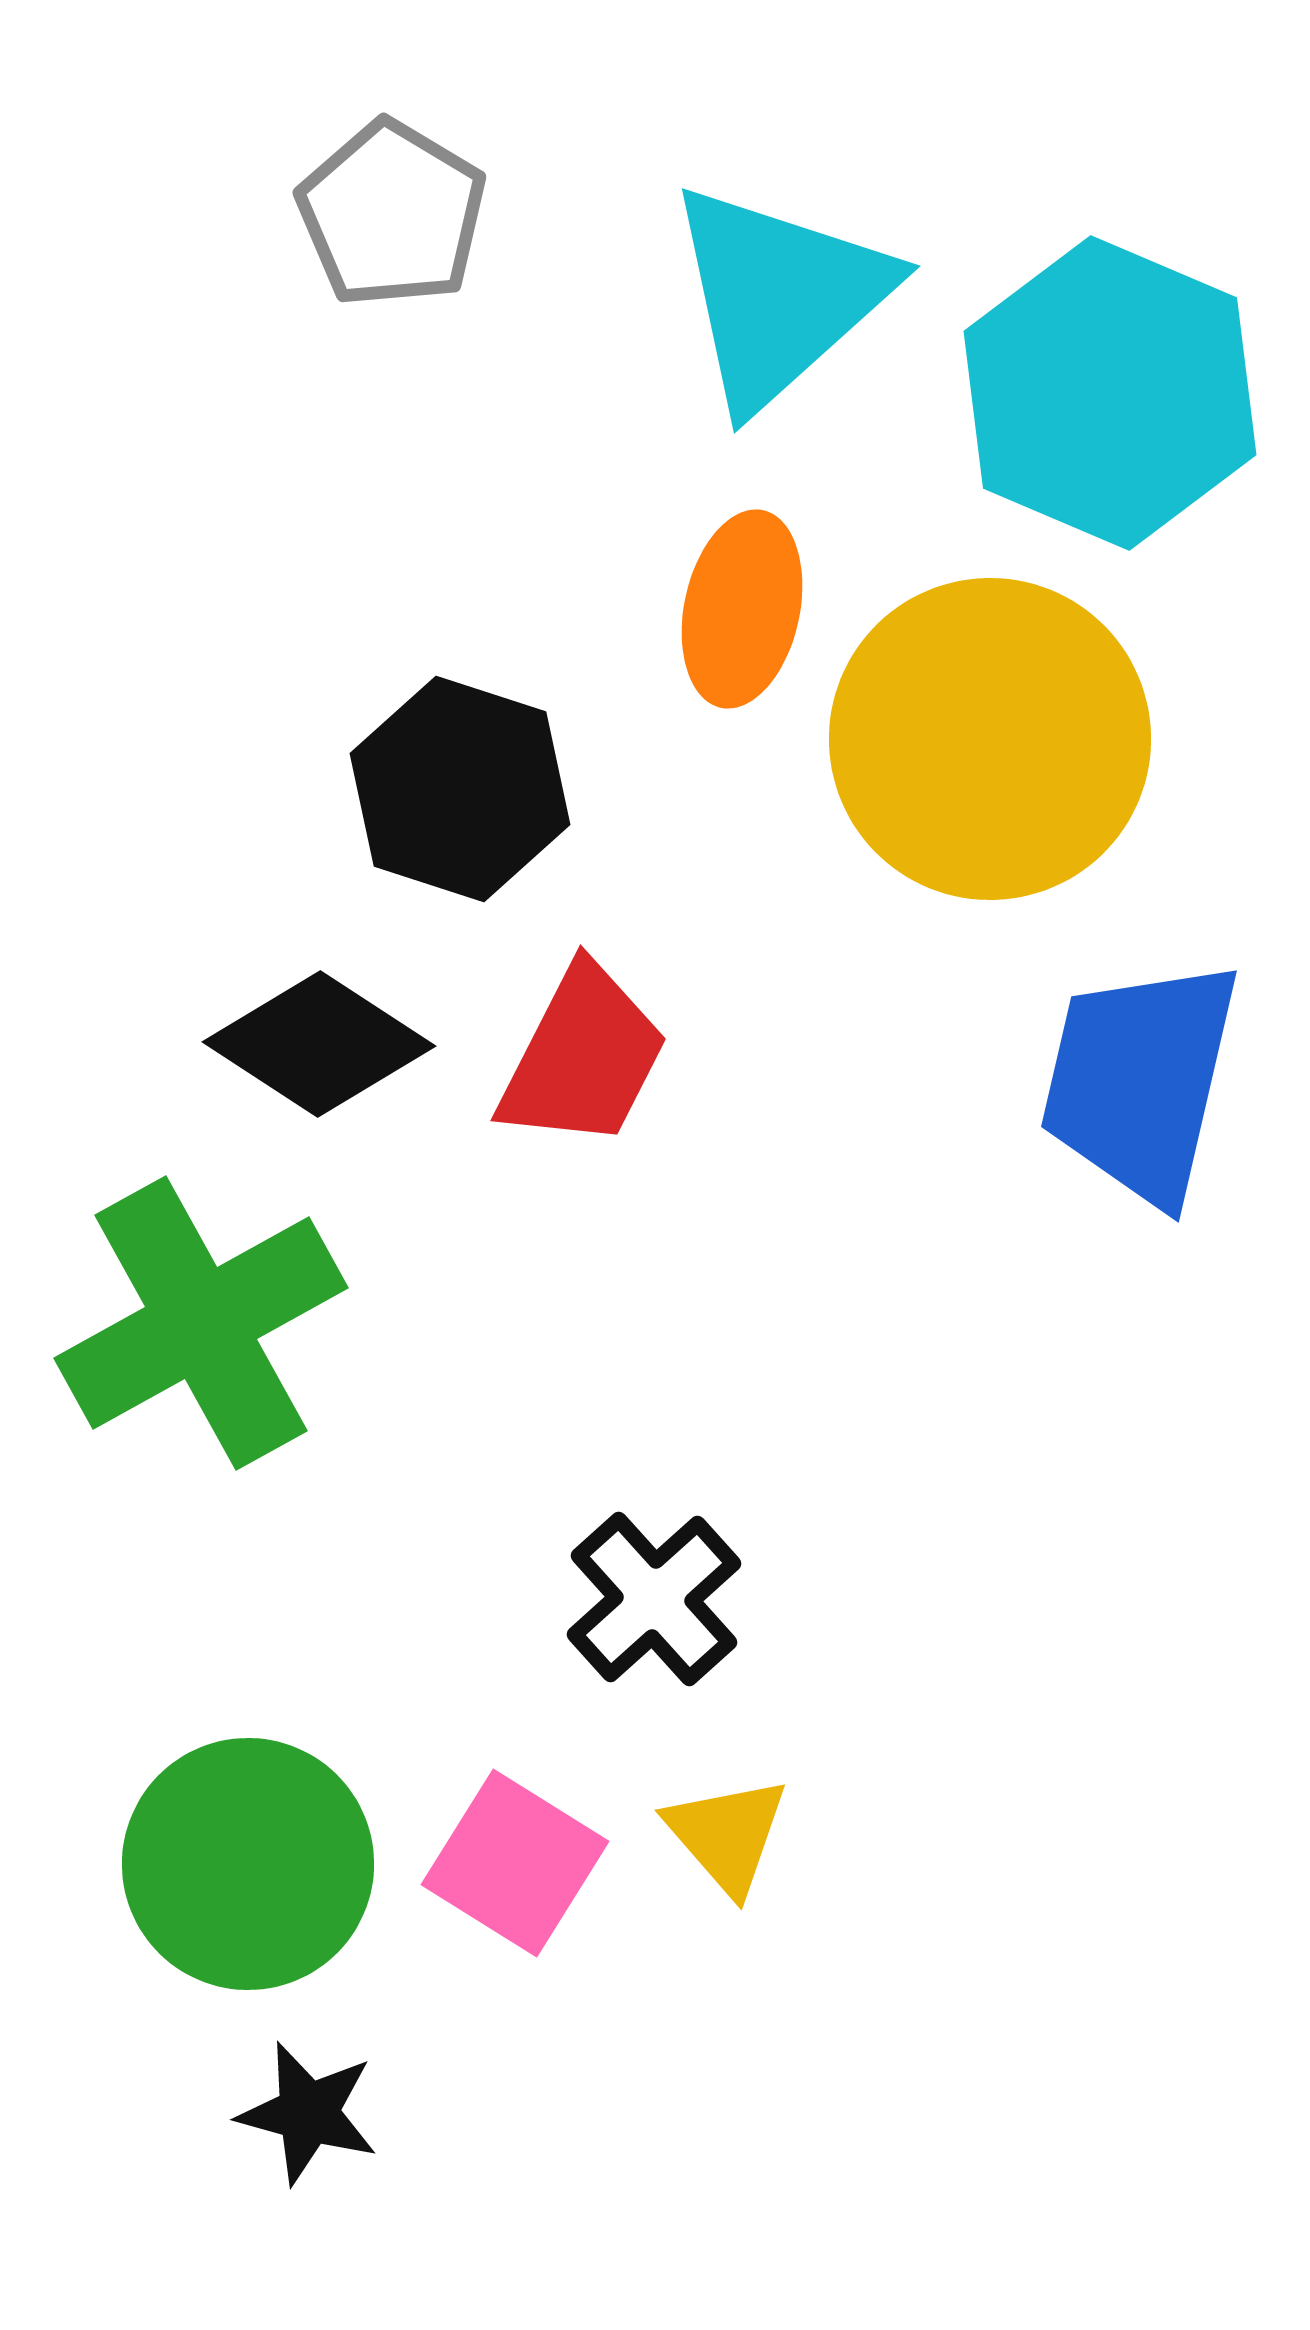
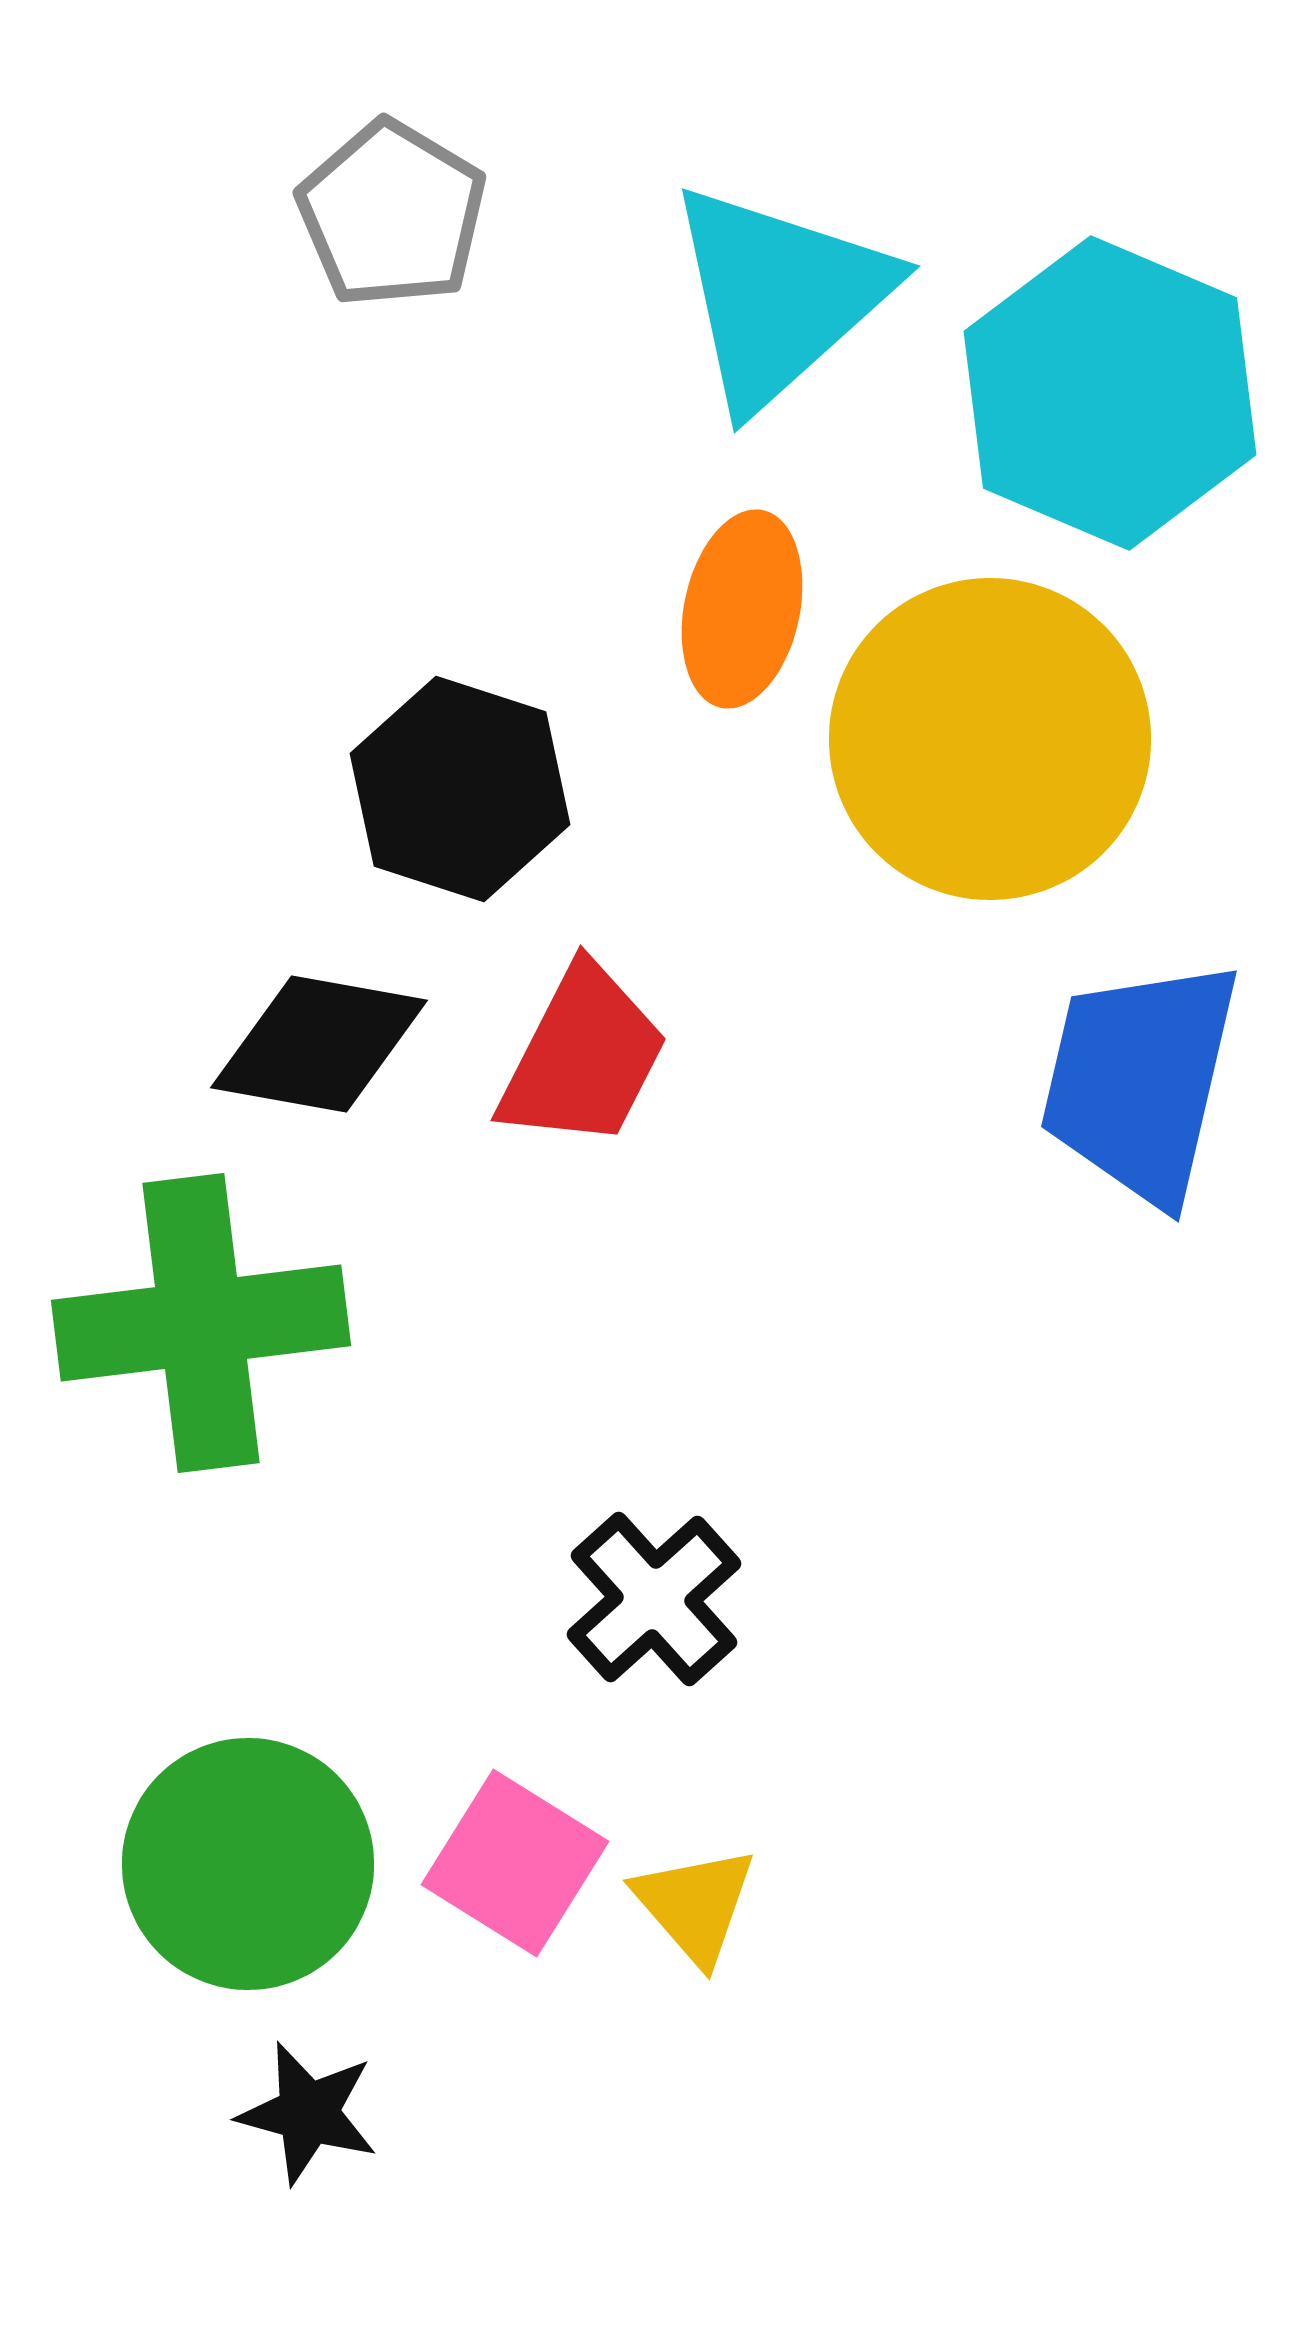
black diamond: rotated 23 degrees counterclockwise
green cross: rotated 22 degrees clockwise
yellow triangle: moved 32 px left, 70 px down
